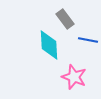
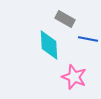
gray rectangle: rotated 24 degrees counterclockwise
blue line: moved 1 px up
